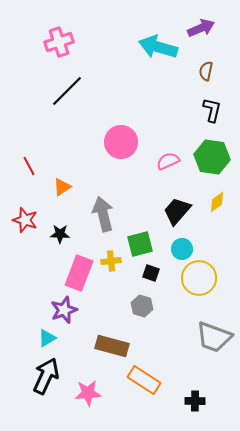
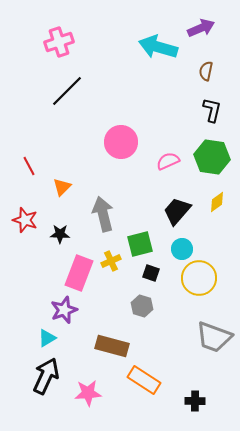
orange triangle: rotated 12 degrees counterclockwise
yellow cross: rotated 18 degrees counterclockwise
